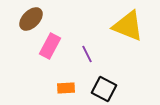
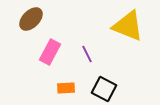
pink rectangle: moved 6 px down
